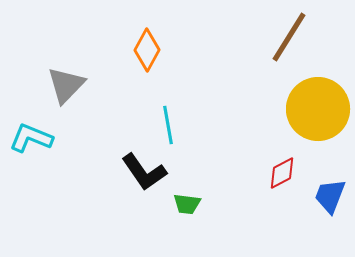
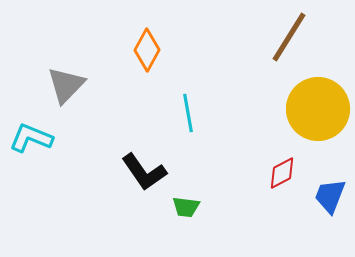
cyan line: moved 20 px right, 12 px up
green trapezoid: moved 1 px left, 3 px down
